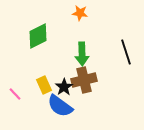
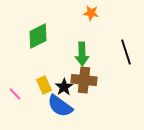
orange star: moved 11 px right
brown cross: rotated 20 degrees clockwise
